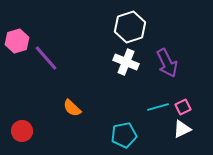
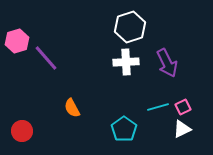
white cross: rotated 25 degrees counterclockwise
orange semicircle: rotated 18 degrees clockwise
cyan pentagon: moved 6 px up; rotated 25 degrees counterclockwise
